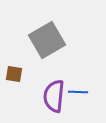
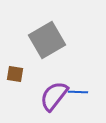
brown square: moved 1 px right
purple semicircle: rotated 32 degrees clockwise
